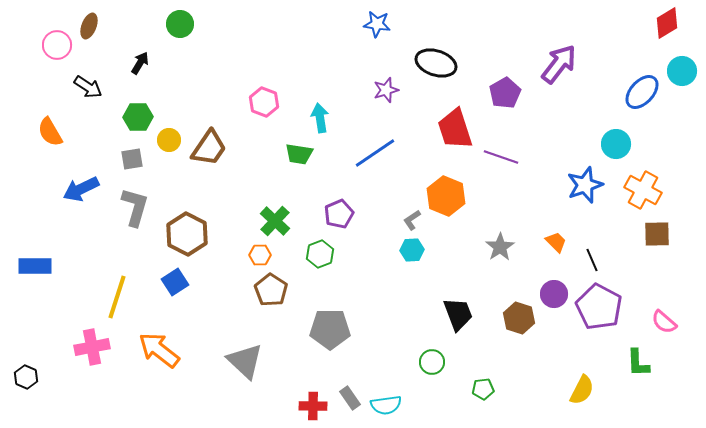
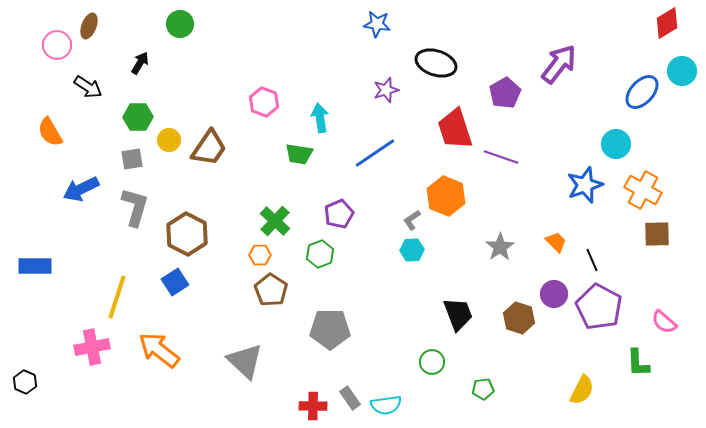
black hexagon at (26, 377): moved 1 px left, 5 px down
